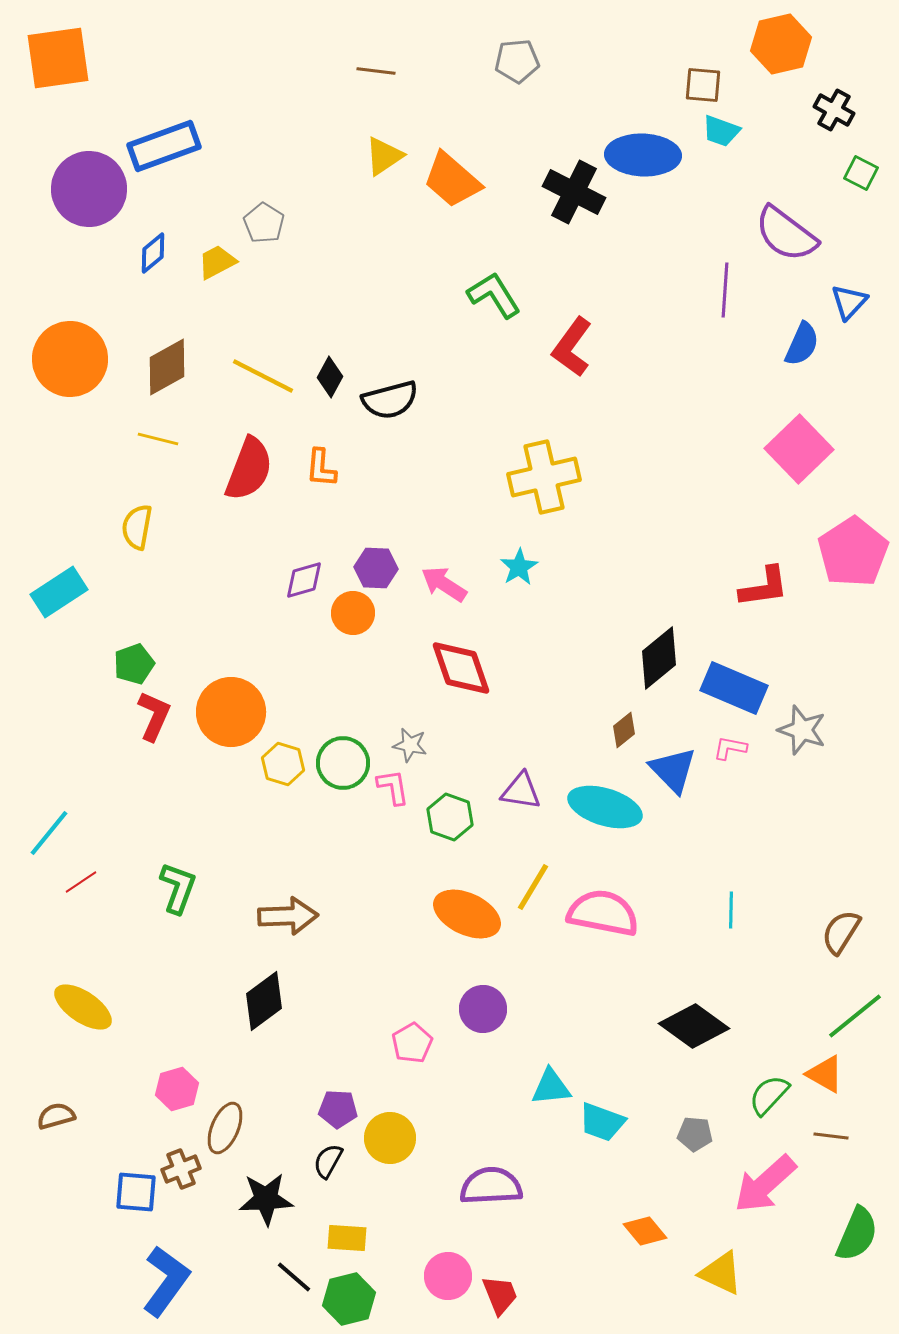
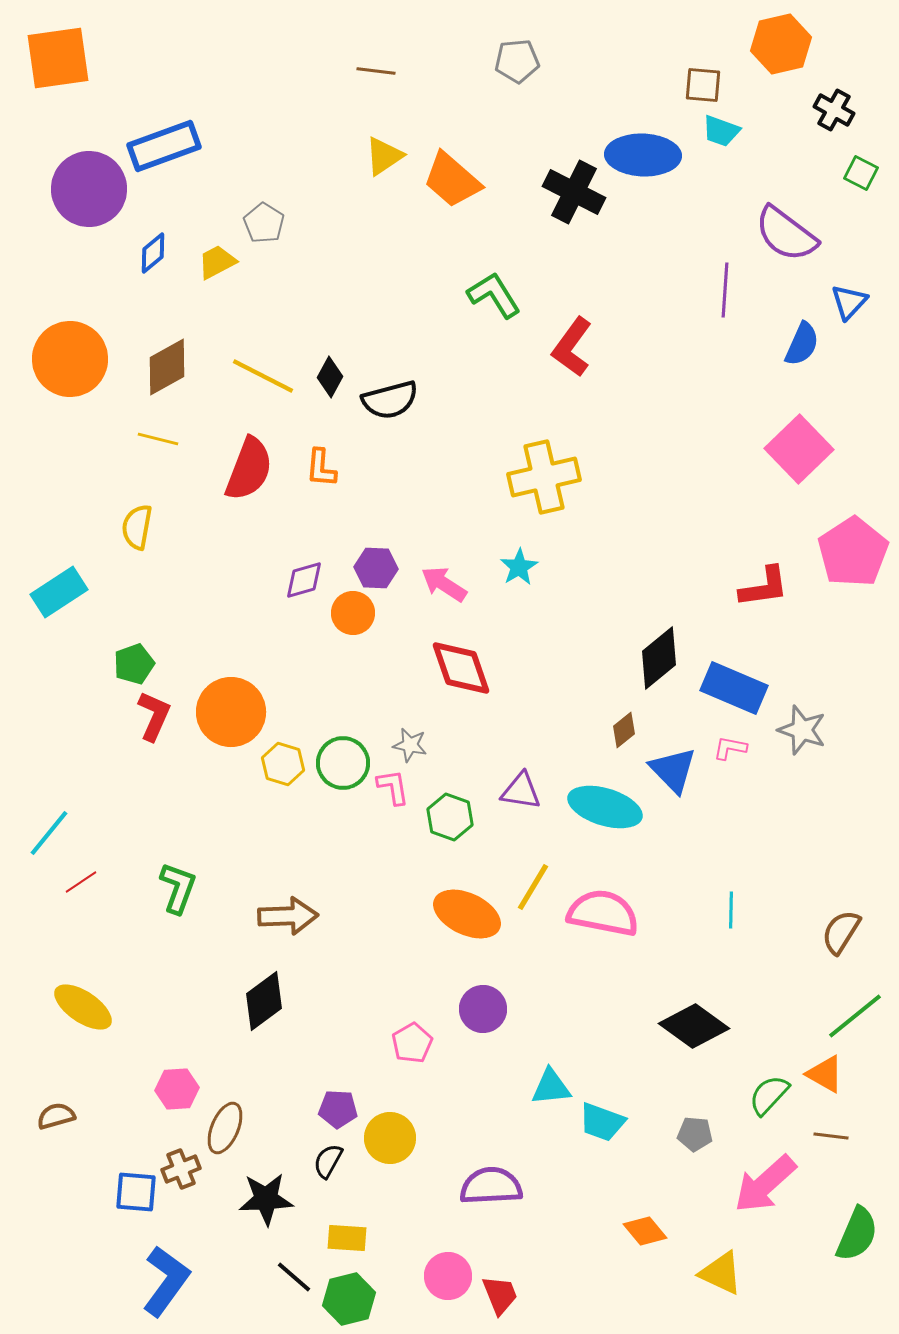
pink hexagon at (177, 1089): rotated 12 degrees clockwise
